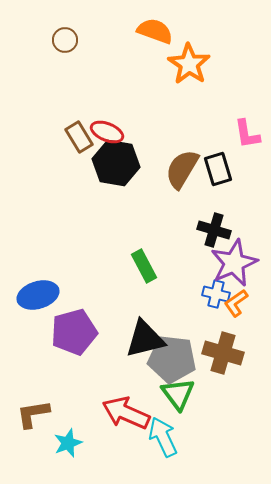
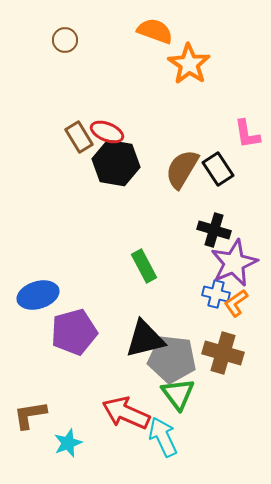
black rectangle: rotated 16 degrees counterclockwise
brown L-shape: moved 3 px left, 1 px down
